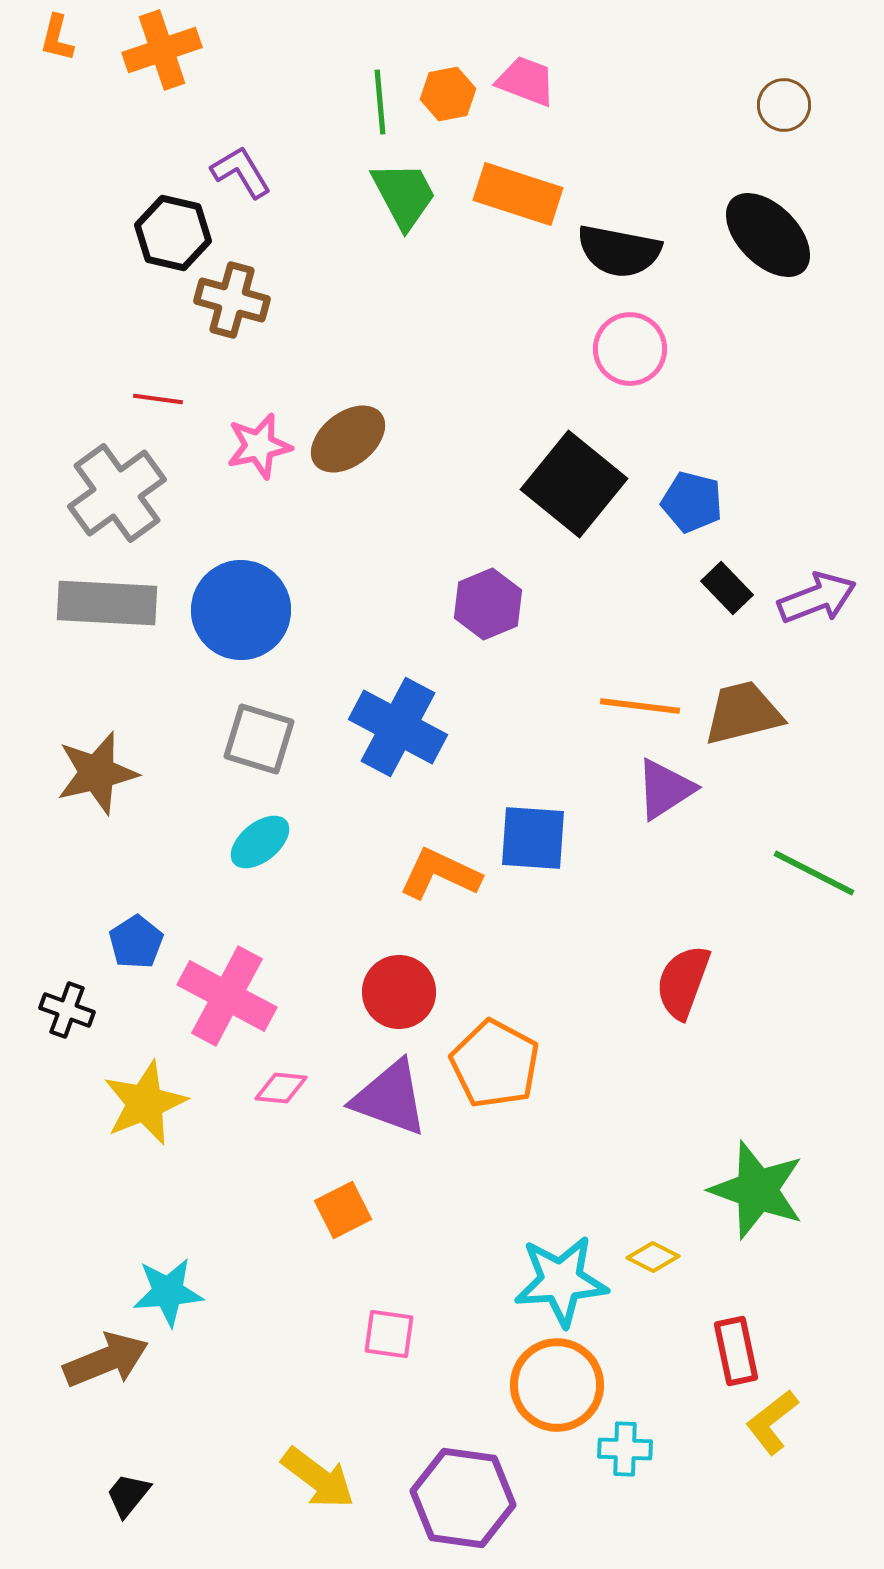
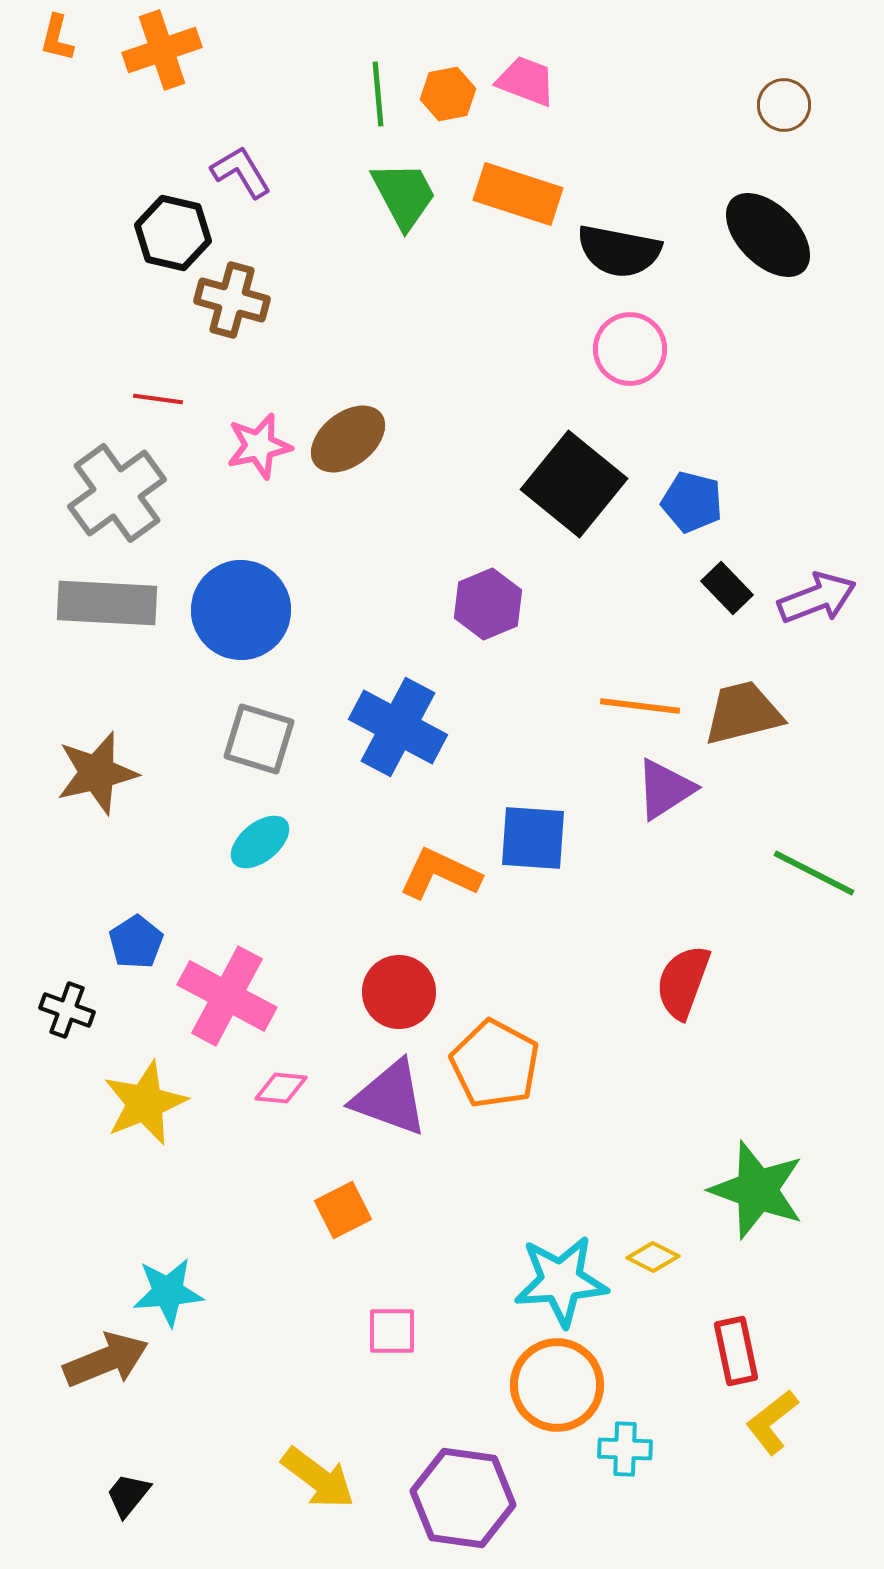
green line at (380, 102): moved 2 px left, 8 px up
pink square at (389, 1334): moved 3 px right, 3 px up; rotated 8 degrees counterclockwise
